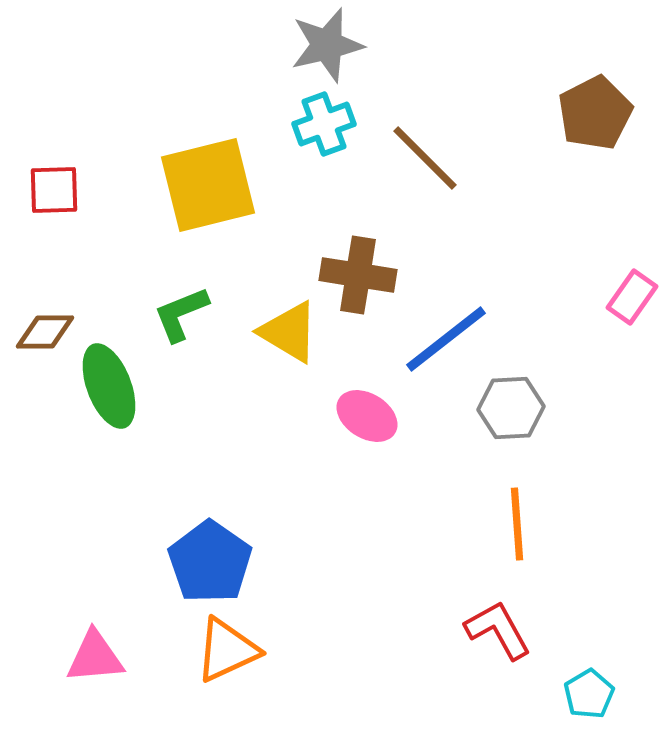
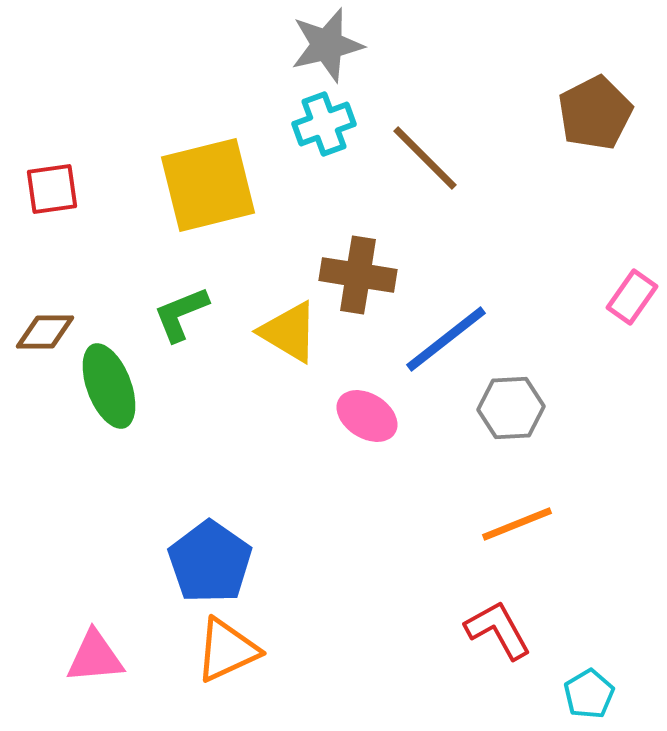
red square: moved 2 px left, 1 px up; rotated 6 degrees counterclockwise
orange line: rotated 72 degrees clockwise
